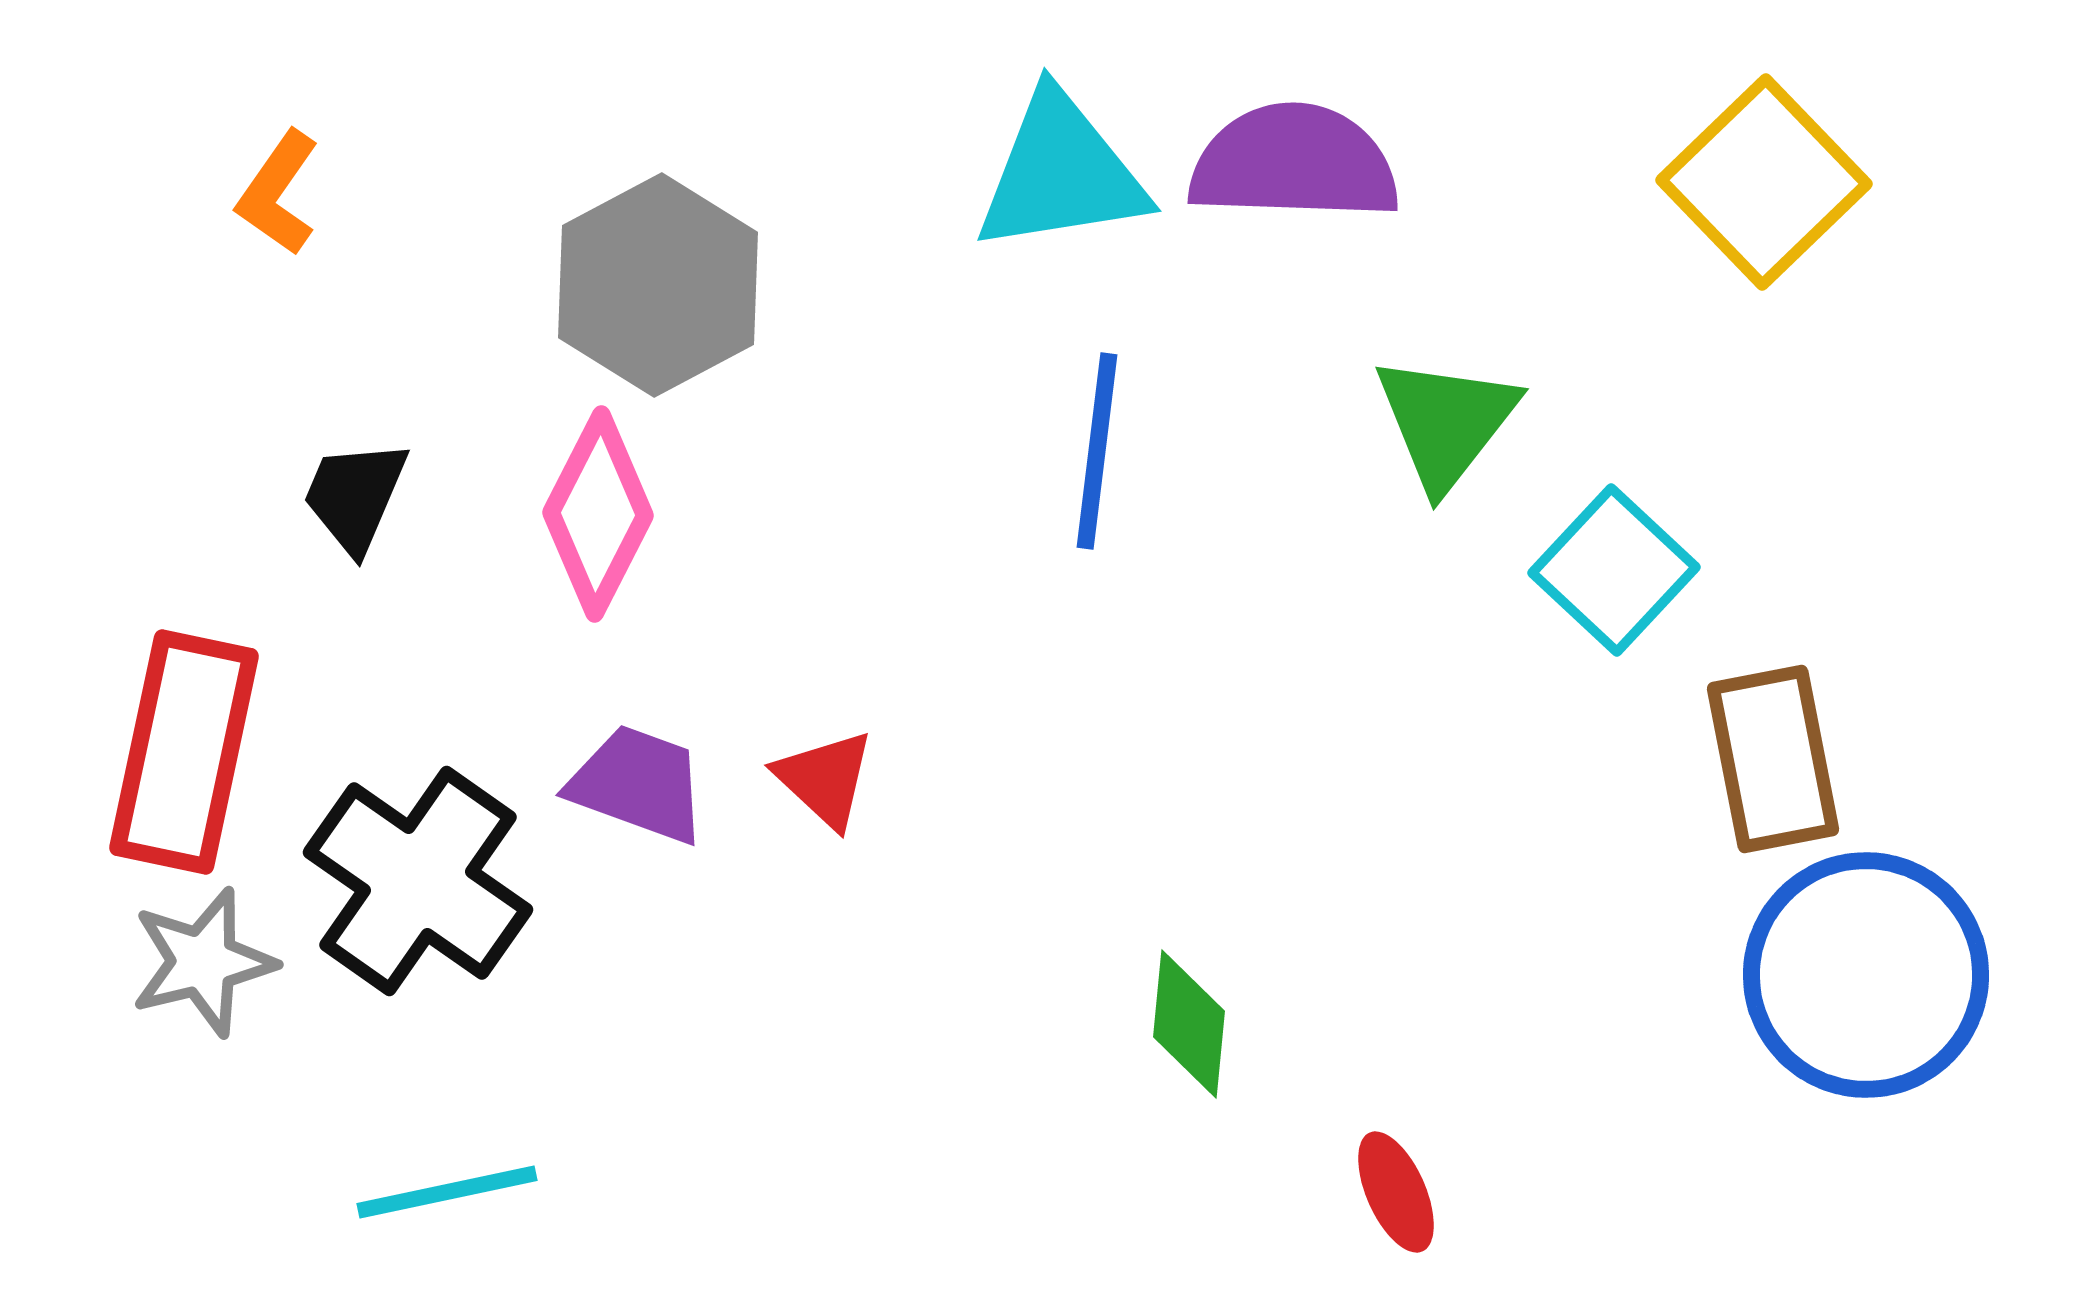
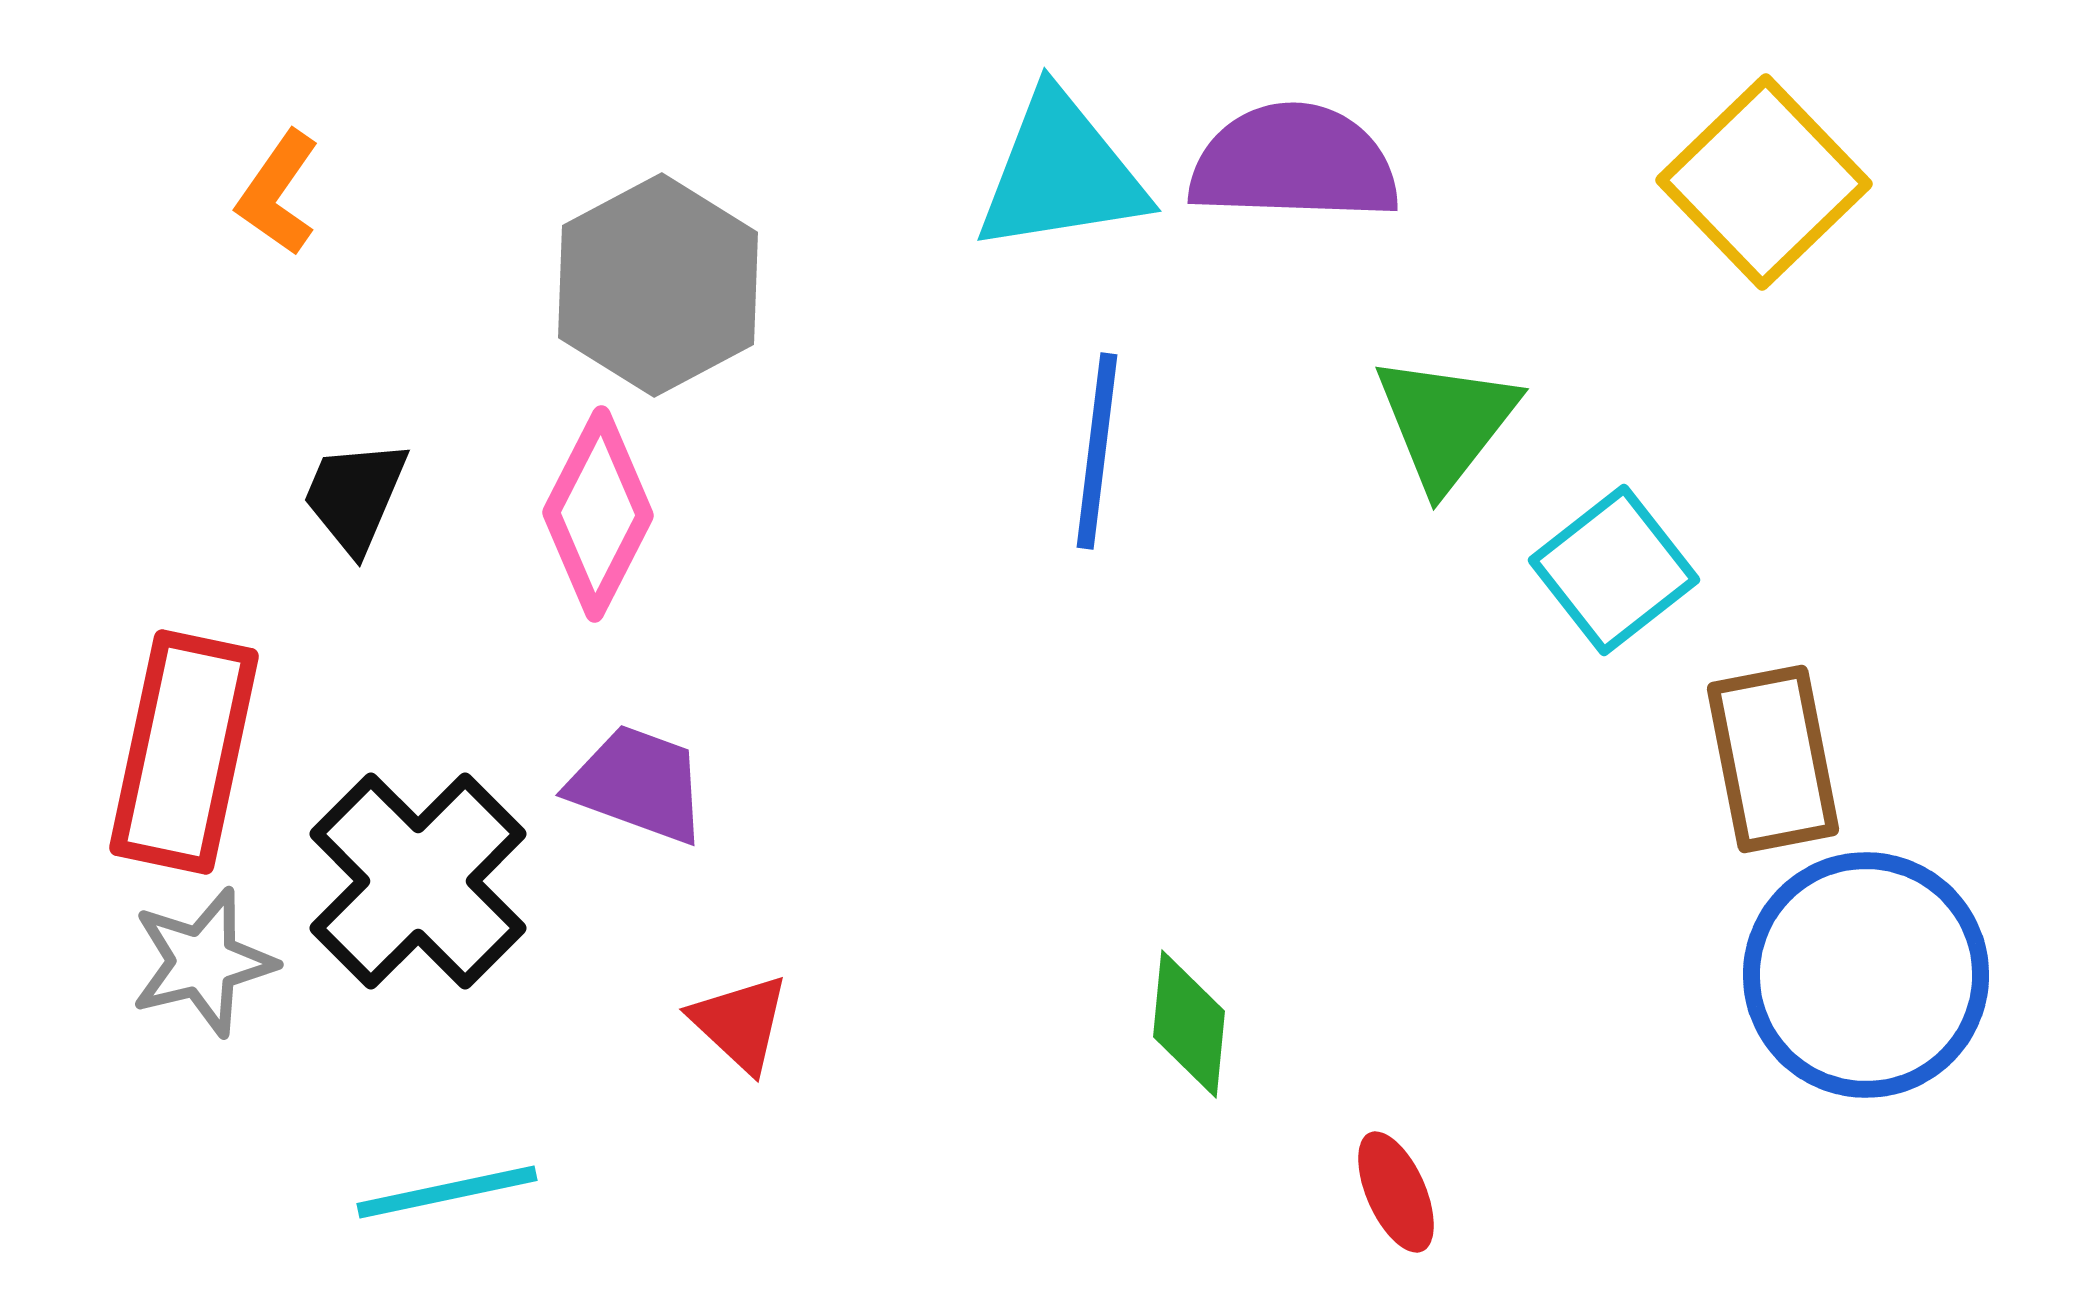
cyan square: rotated 9 degrees clockwise
red triangle: moved 85 px left, 244 px down
black cross: rotated 10 degrees clockwise
